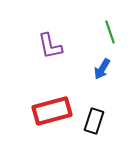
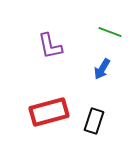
green line: rotated 50 degrees counterclockwise
red rectangle: moved 3 px left, 1 px down
